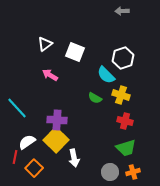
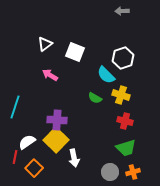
cyan line: moved 2 px left, 1 px up; rotated 60 degrees clockwise
